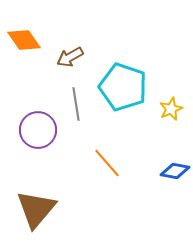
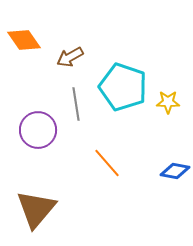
yellow star: moved 3 px left, 7 px up; rotated 25 degrees clockwise
